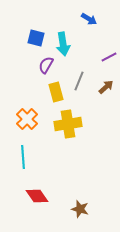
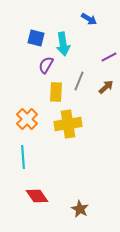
yellow rectangle: rotated 18 degrees clockwise
brown star: rotated 12 degrees clockwise
